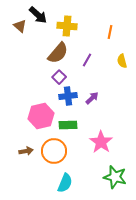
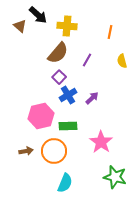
blue cross: moved 1 px up; rotated 24 degrees counterclockwise
green rectangle: moved 1 px down
